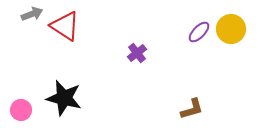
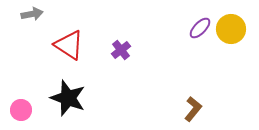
gray arrow: rotated 10 degrees clockwise
red triangle: moved 4 px right, 19 px down
purple ellipse: moved 1 px right, 4 px up
purple cross: moved 16 px left, 3 px up
black star: moved 4 px right; rotated 6 degrees clockwise
brown L-shape: moved 1 px right; rotated 35 degrees counterclockwise
